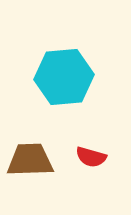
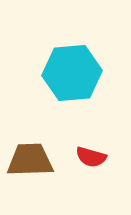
cyan hexagon: moved 8 px right, 4 px up
